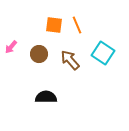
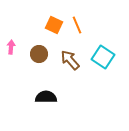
orange square: rotated 18 degrees clockwise
pink arrow: rotated 144 degrees clockwise
cyan square: moved 4 px down
